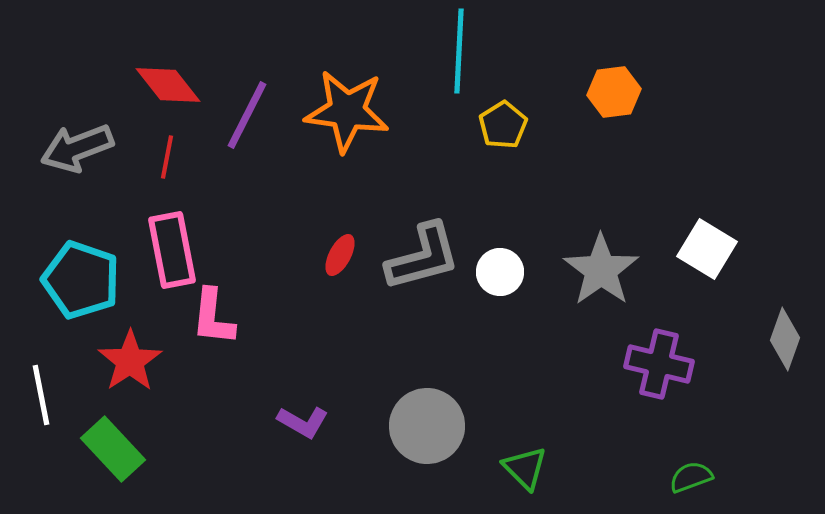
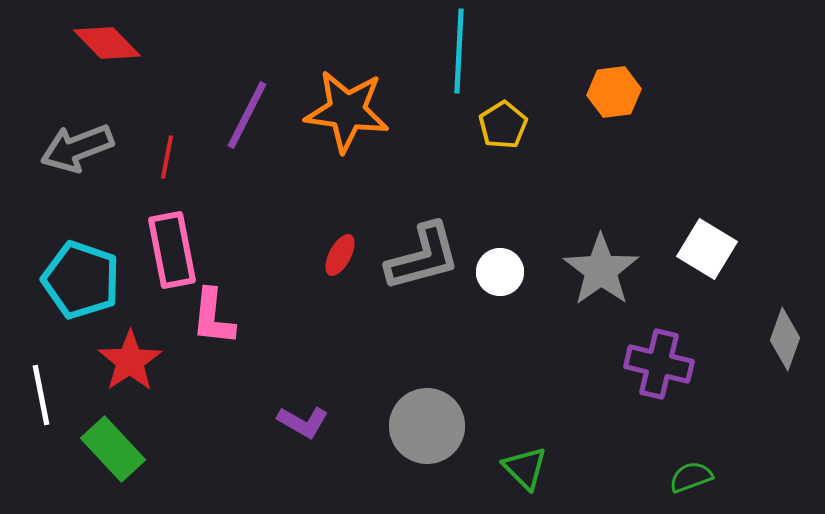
red diamond: moved 61 px left, 42 px up; rotated 6 degrees counterclockwise
